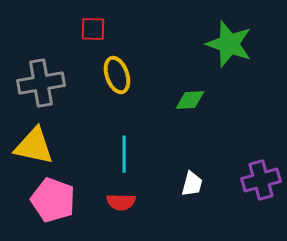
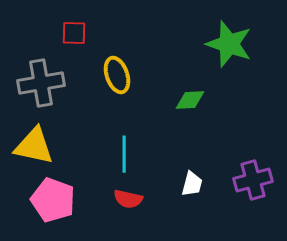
red square: moved 19 px left, 4 px down
purple cross: moved 8 px left
red semicircle: moved 7 px right, 3 px up; rotated 12 degrees clockwise
